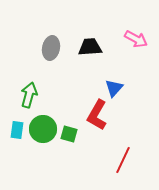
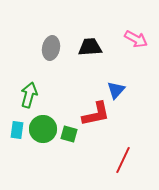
blue triangle: moved 2 px right, 2 px down
red L-shape: moved 1 px left, 1 px up; rotated 132 degrees counterclockwise
